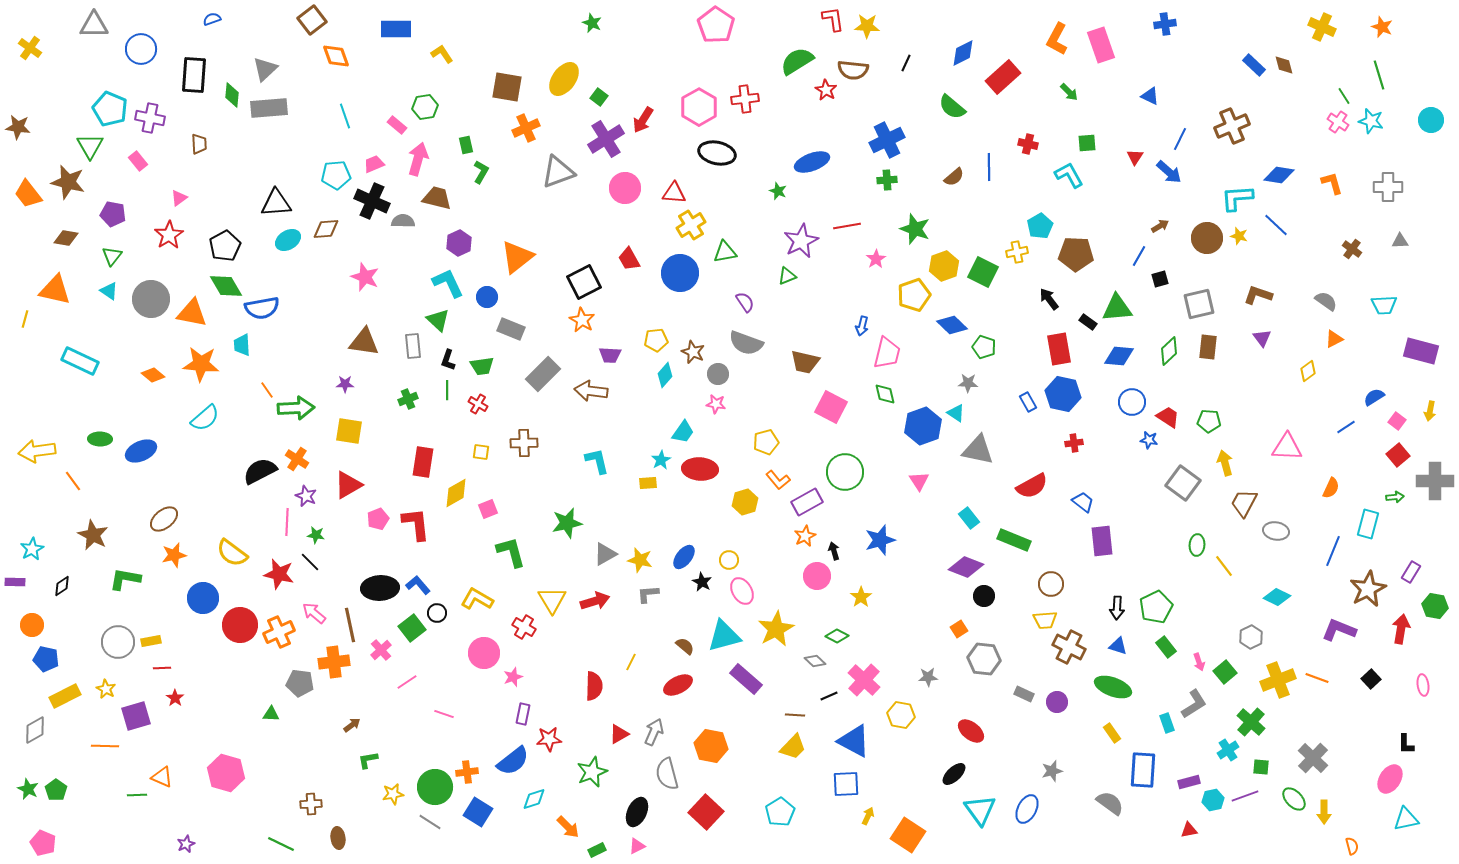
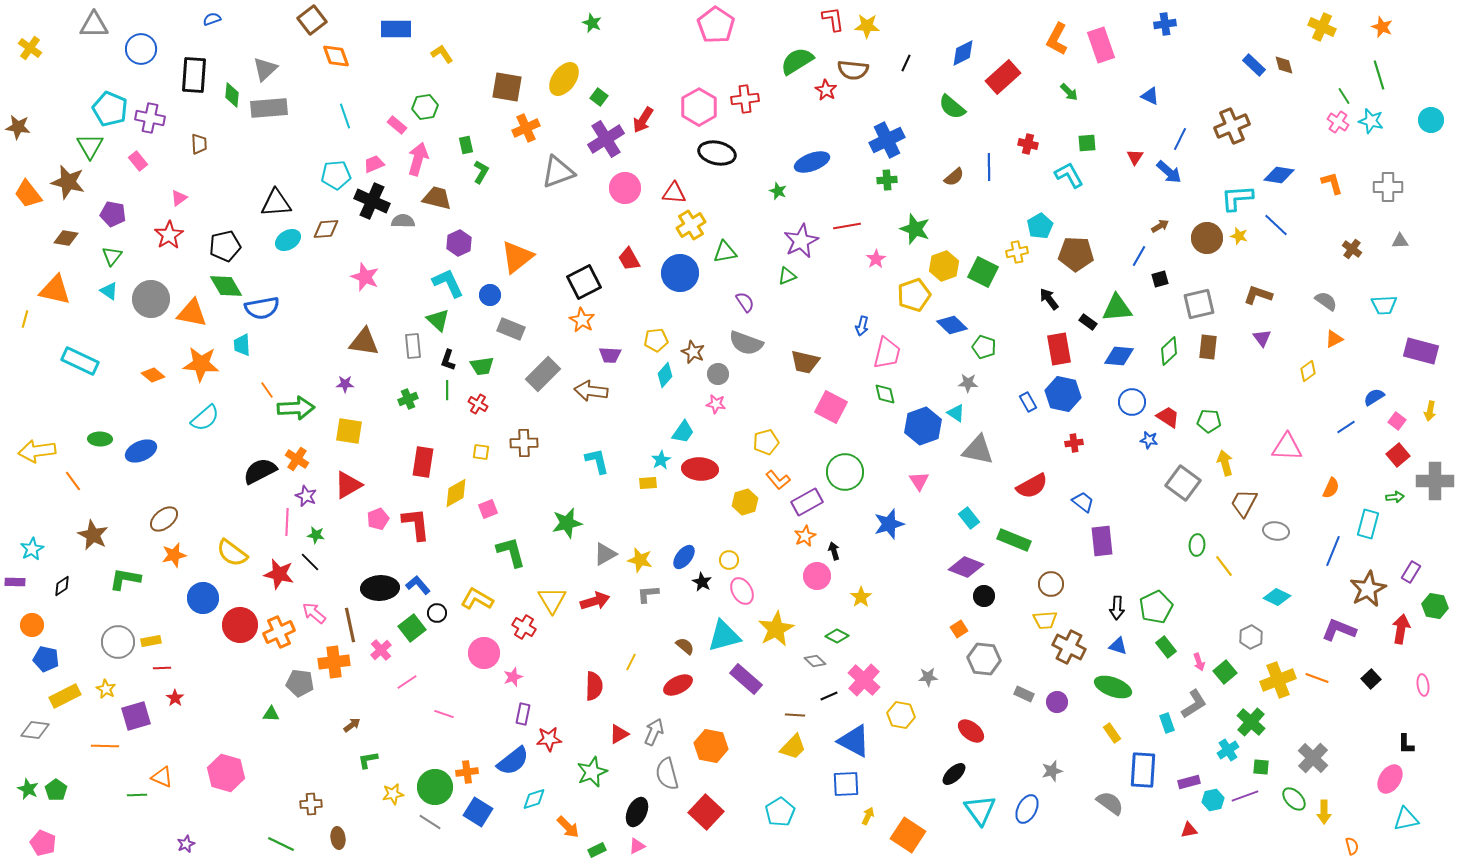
black pentagon at (225, 246): rotated 16 degrees clockwise
blue circle at (487, 297): moved 3 px right, 2 px up
blue star at (880, 540): moved 9 px right, 16 px up
gray diamond at (35, 730): rotated 36 degrees clockwise
